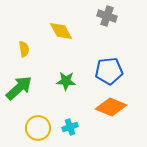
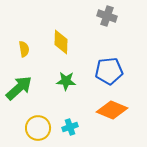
yellow diamond: moved 11 px down; rotated 30 degrees clockwise
orange diamond: moved 1 px right, 3 px down
